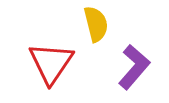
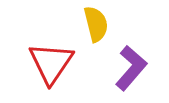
purple L-shape: moved 3 px left, 1 px down
